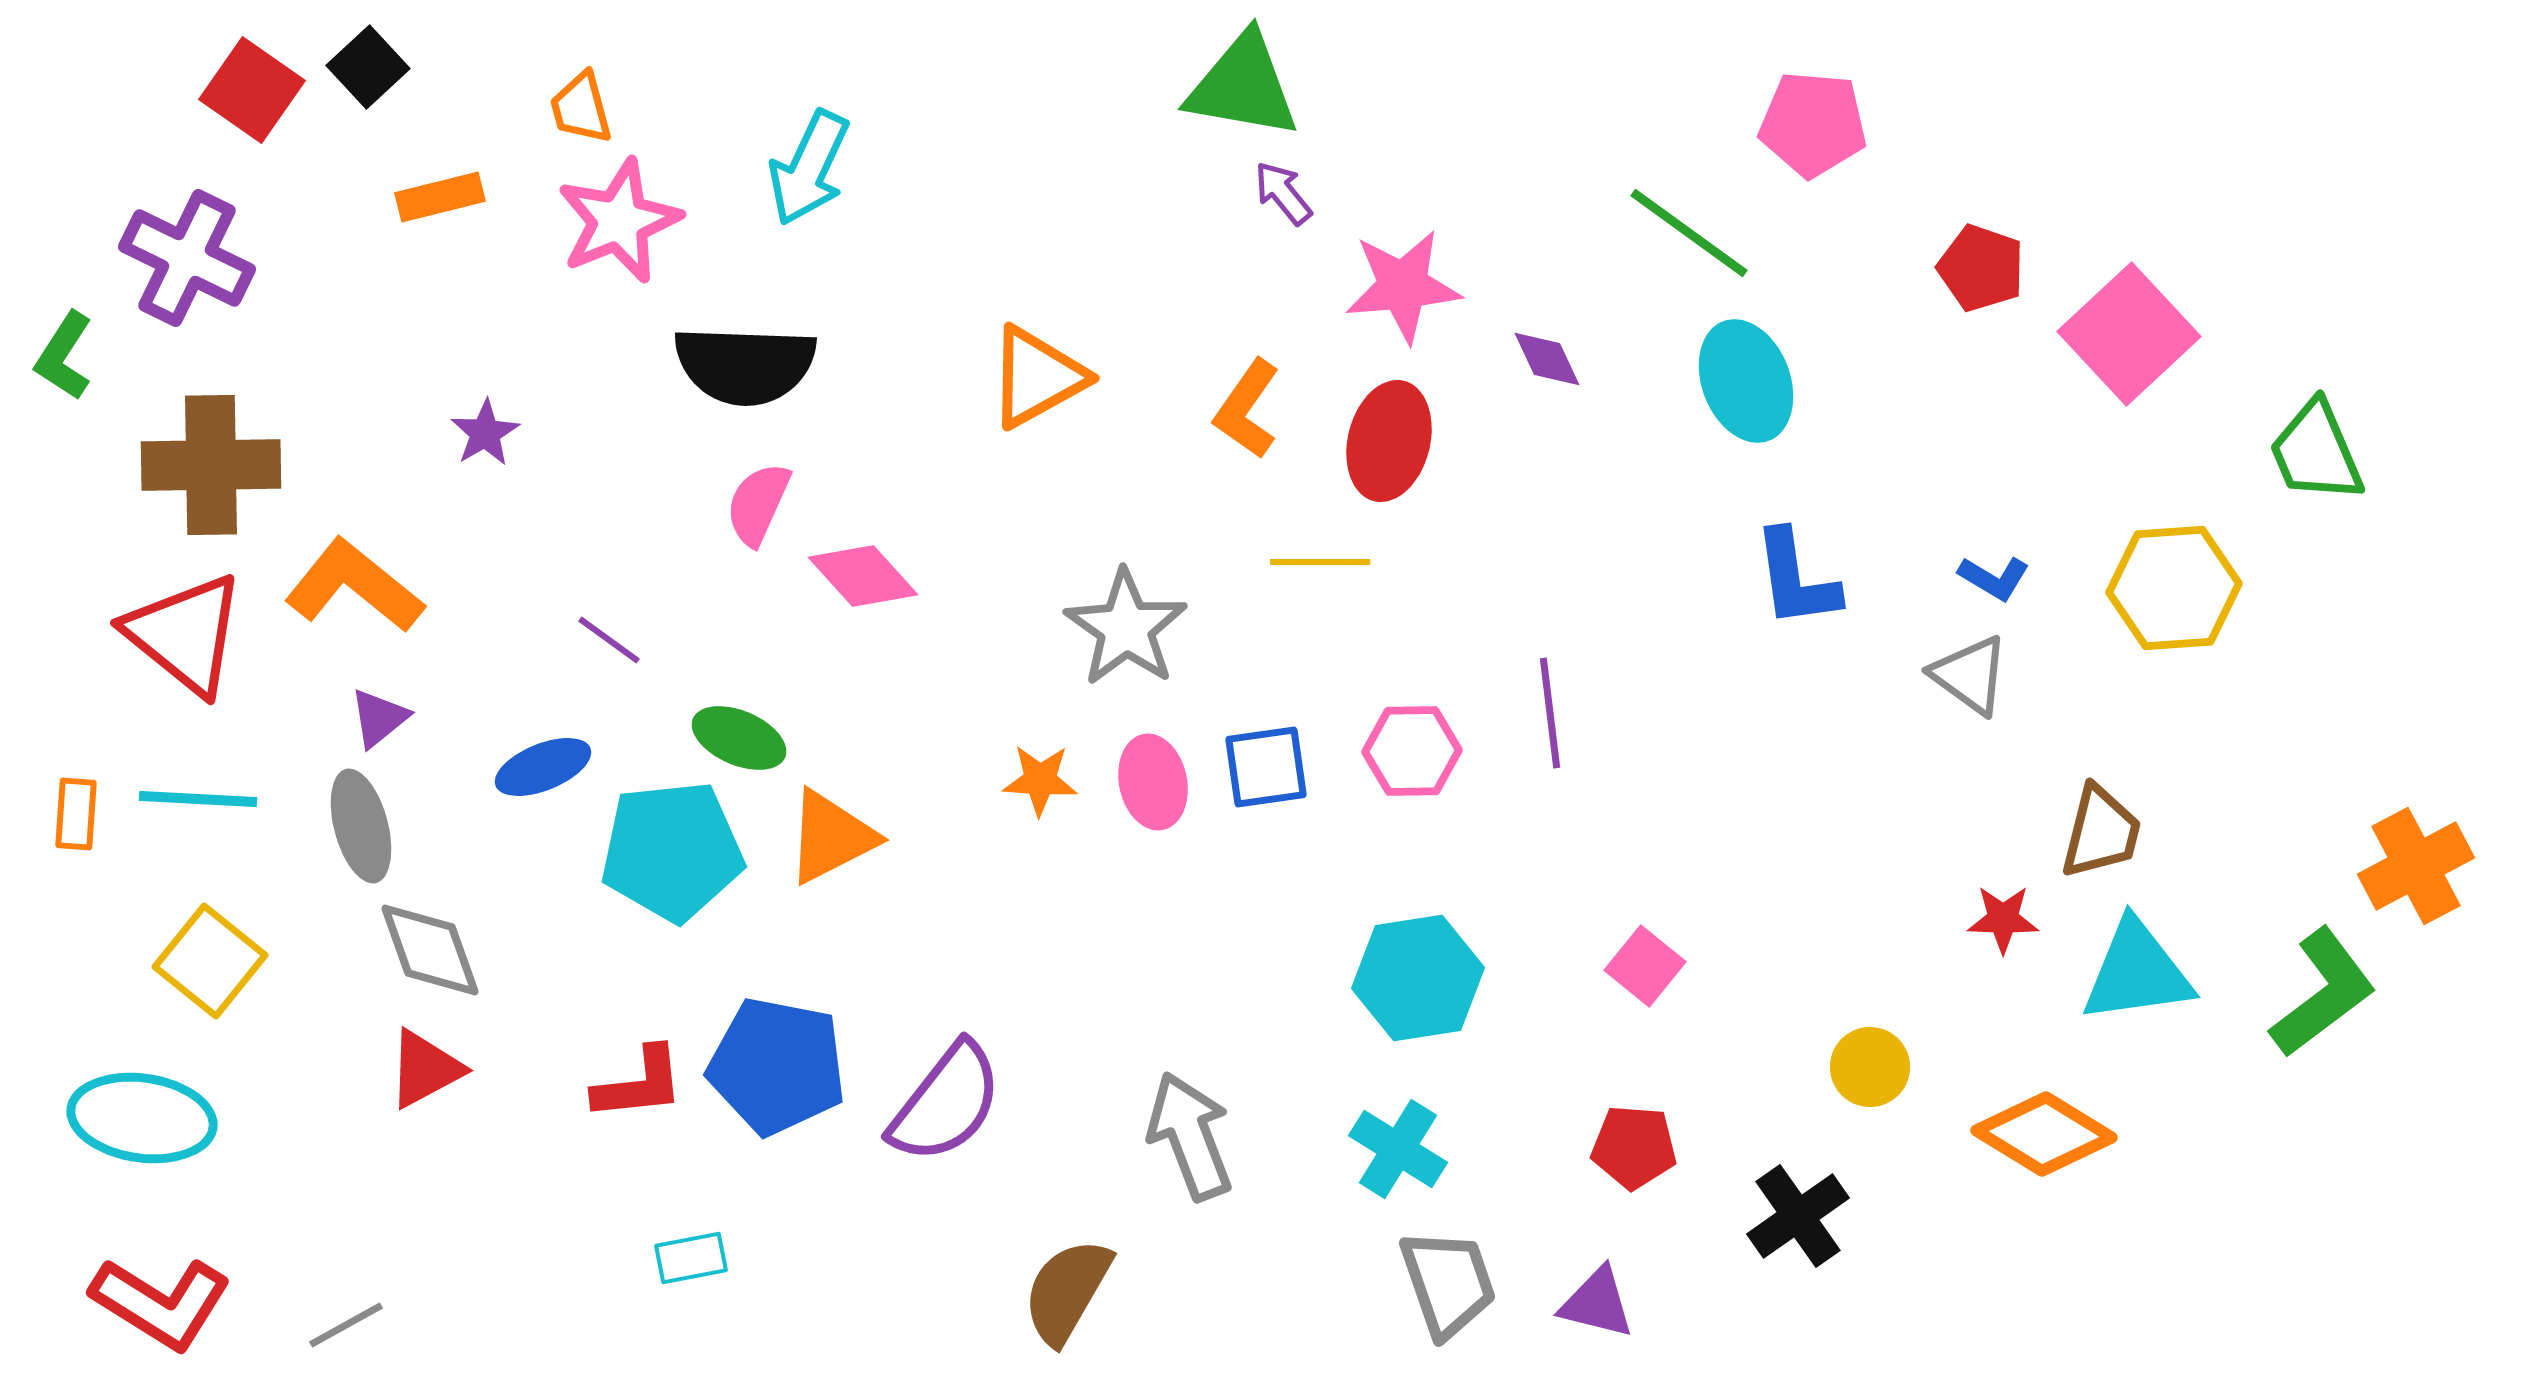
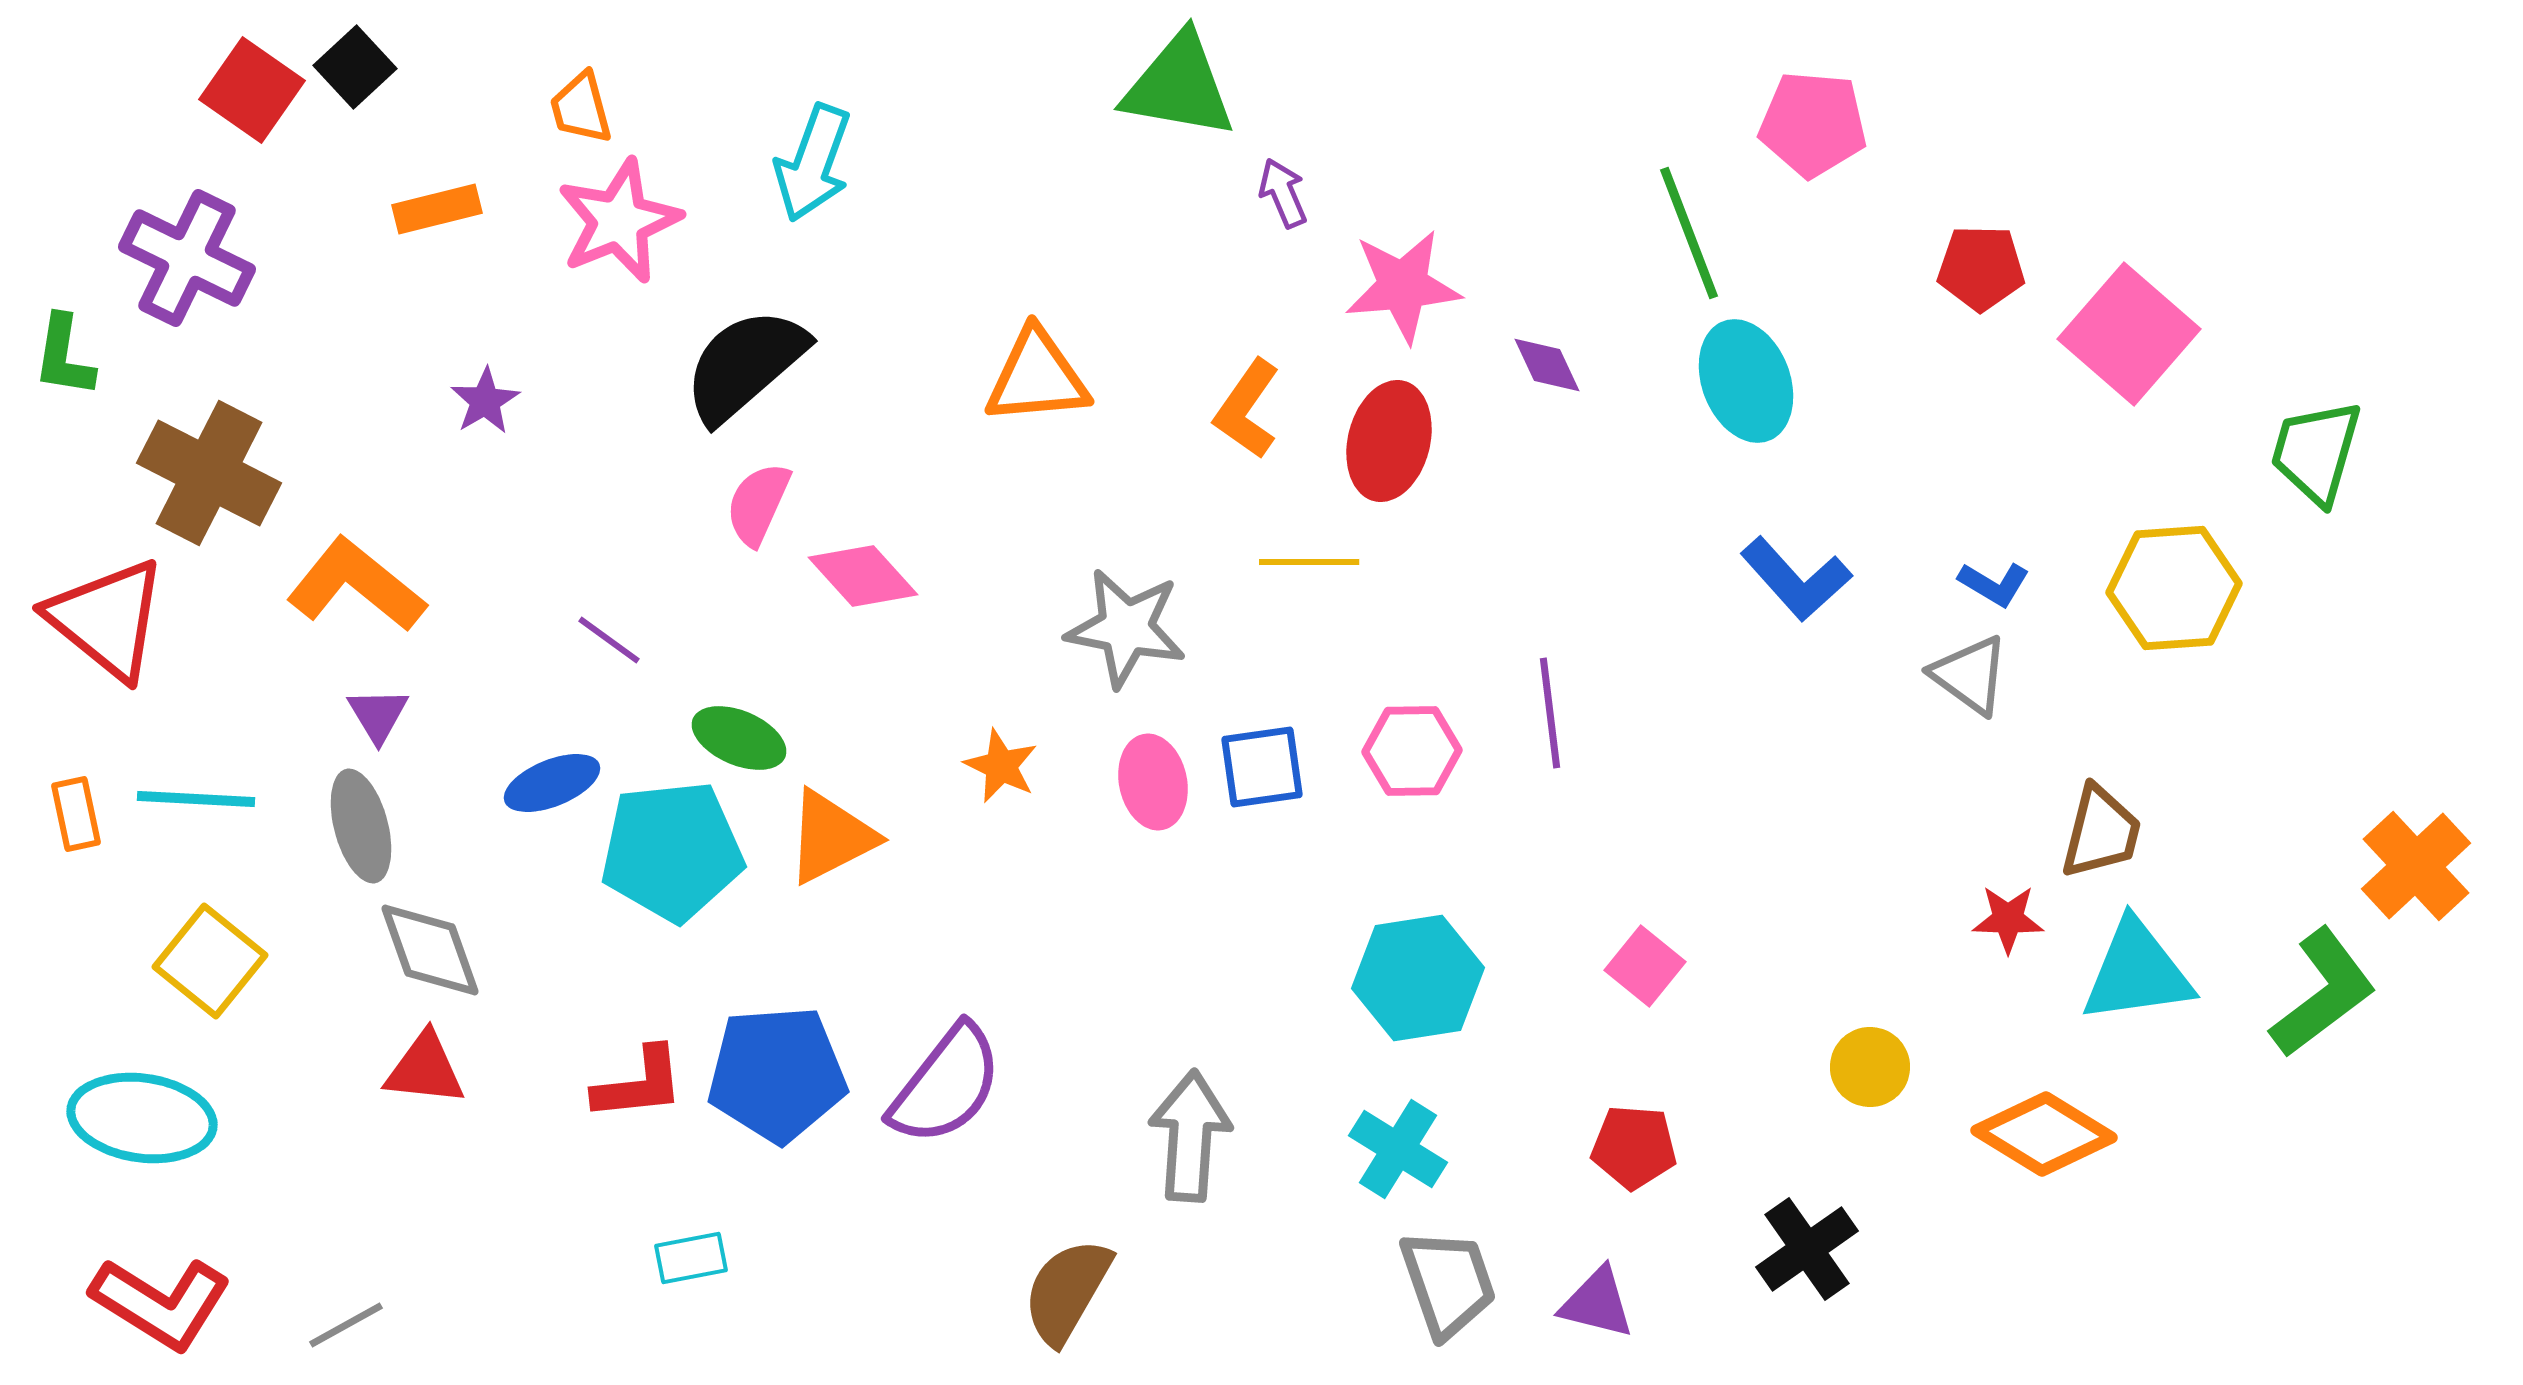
black square at (368, 67): moved 13 px left
green triangle at (1243, 86): moved 64 px left
cyan arrow at (809, 168): moved 4 px right, 5 px up; rotated 5 degrees counterclockwise
purple arrow at (1283, 193): rotated 16 degrees clockwise
orange rectangle at (440, 197): moved 3 px left, 12 px down
green line at (1689, 233): rotated 33 degrees clockwise
red pentagon at (1981, 268): rotated 18 degrees counterclockwise
pink square at (2129, 334): rotated 6 degrees counterclockwise
green L-shape at (64, 356): rotated 24 degrees counterclockwise
purple diamond at (1547, 359): moved 6 px down
black semicircle at (745, 365): rotated 137 degrees clockwise
orange triangle at (1037, 377): rotated 24 degrees clockwise
purple star at (485, 433): moved 32 px up
green trapezoid at (2316, 452): rotated 39 degrees clockwise
brown cross at (211, 465): moved 2 px left, 8 px down; rotated 28 degrees clockwise
yellow line at (1320, 562): moved 11 px left
blue L-shape at (1994, 578): moved 6 px down
blue L-shape at (1796, 579): rotated 34 degrees counterclockwise
orange L-shape at (354, 586): moved 2 px right, 1 px up
gray star at (1126, 628): rotated 24 degrees counterclockwise
red triangle at (185, 634): moved 78 px left, 15 px up
purple triangle at (379, 718): moved 1 px left, 3 px up; rotated 22 degrees counterclockwise
blue ellipse at (543, 767): moved 9 px right, 16 px down
blue square at (1266, 767): moved 4 px left
orange star at (1040, 780): moved 39 px left, 14 px up; rotated 22 degrees clockwise
cyan line at (198, 799): moved 2 px left
orange rectangle at (76, 814): rotated 16 degrees counterclockwise
orange cross at (2416, 866): rotated 15 degrees counterclockwise
red star at (2003, 919): moved 5 px right
blue pentagon at (777, 1066): moved 8 px down; rotated 15 degrees counterclockwise
red triangle at (425, 1069): rotated 34 degrees clockwise
purple semicircle at (946, 1103): moved 18 px up
gray arrow at (1190, 1136): rotated 25 degrees clockwise
black cross at (1798, 1216): moved 9 px right, 33 px down
